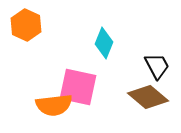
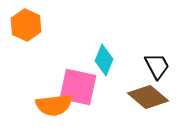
cyan diamond: moved 17 px down
